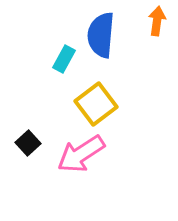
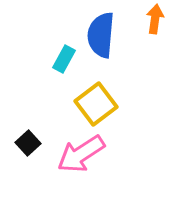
orange arrow: moved 2 px left, 2 px up
